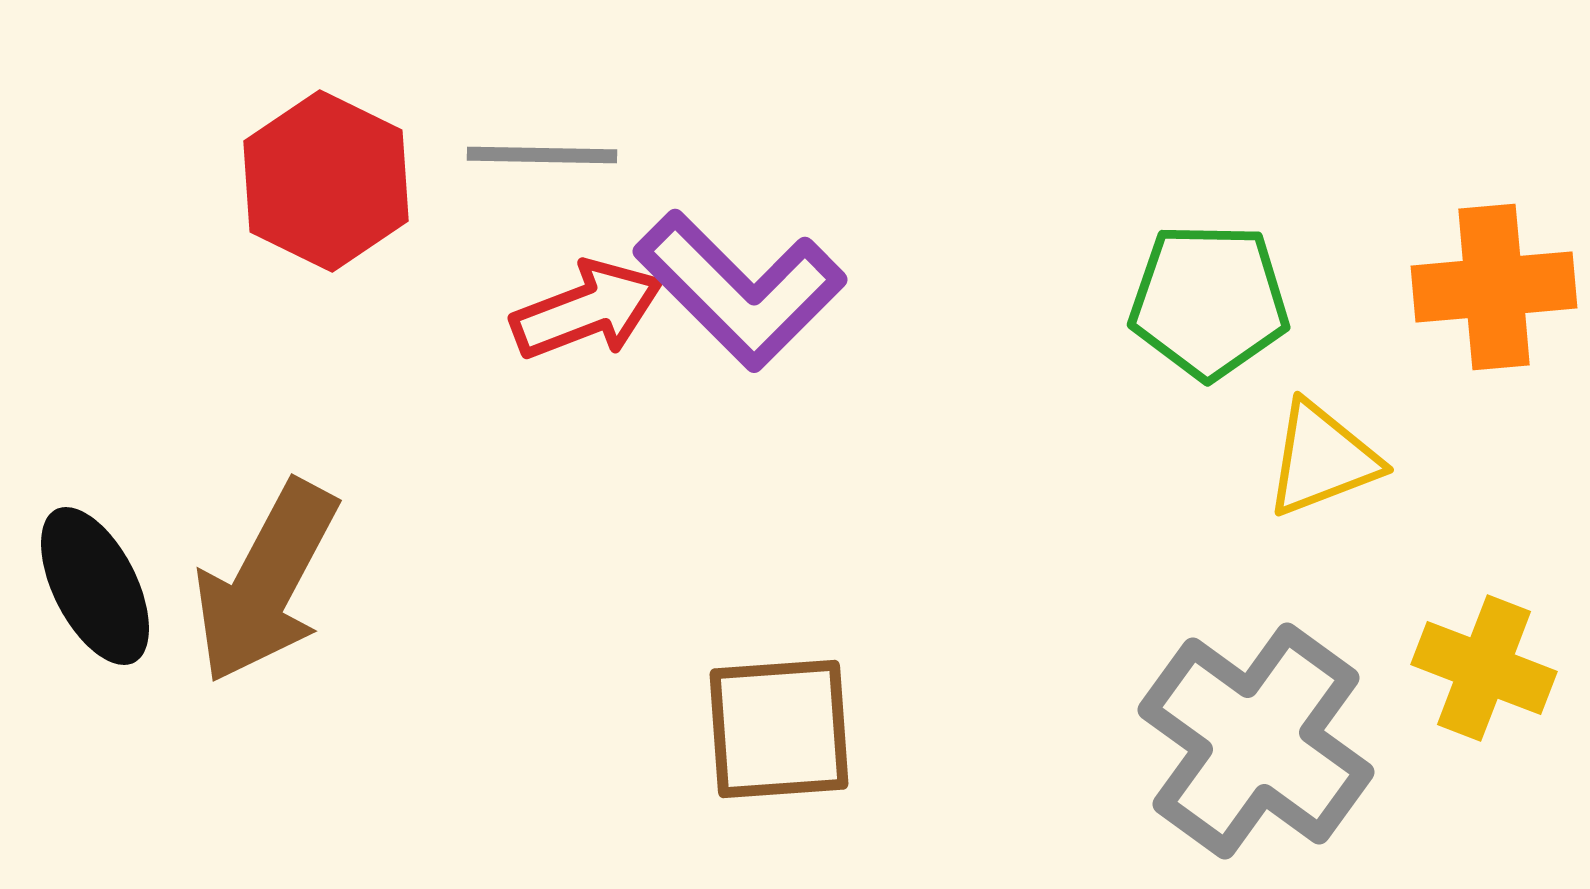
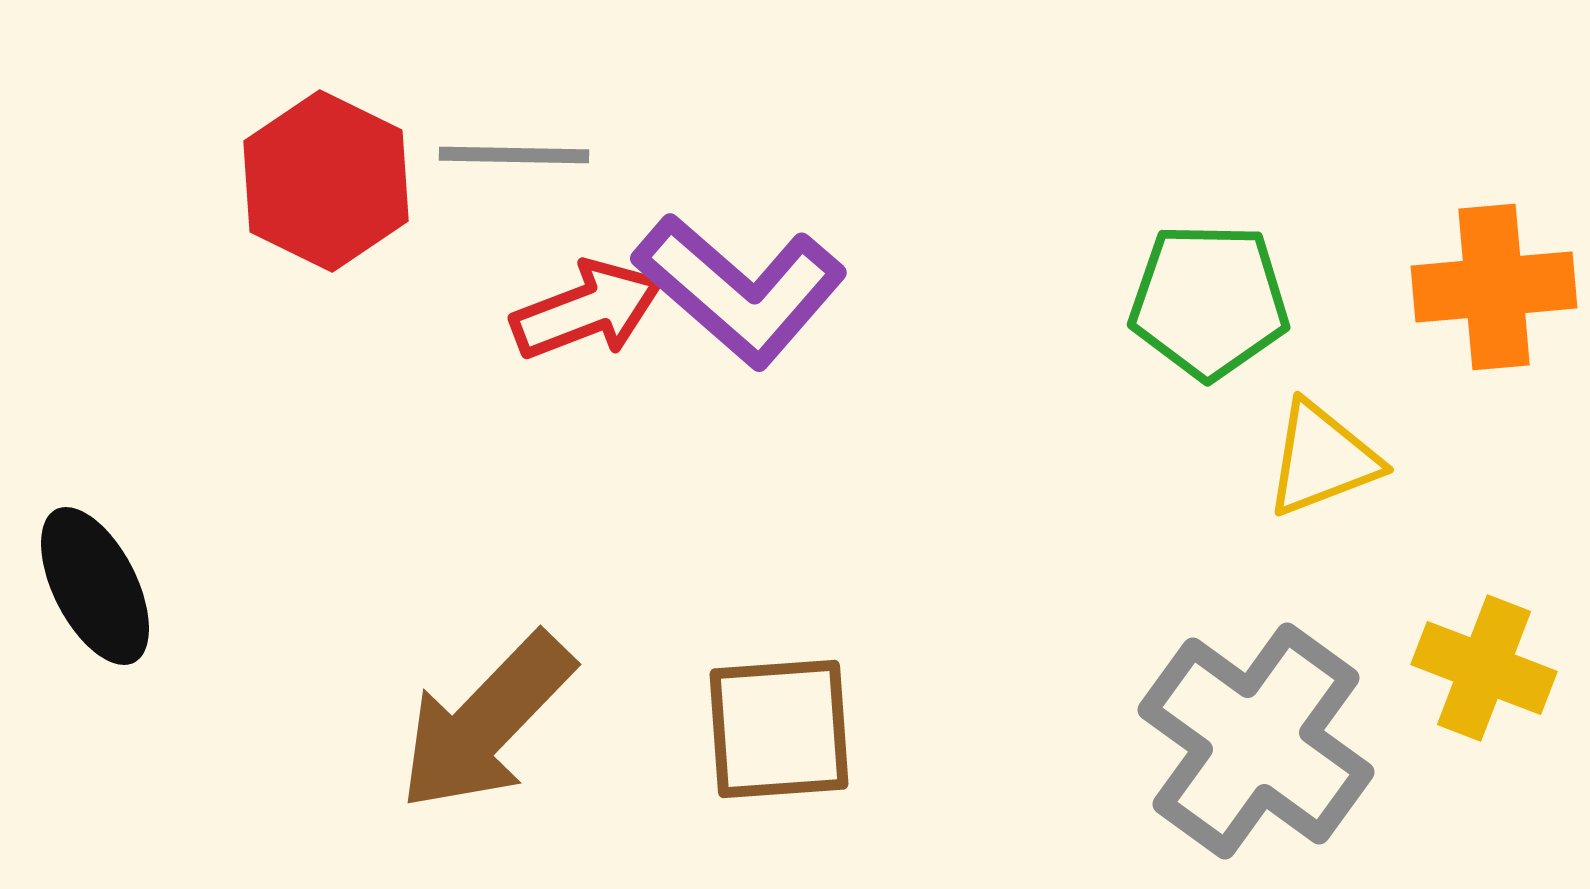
gray line: moved 28 px left
purple L-shape: rotated 4 degrees counterclockwise
brown arrow: moved 220 px right, 140 px down; rotated 16 degrees clockwise
